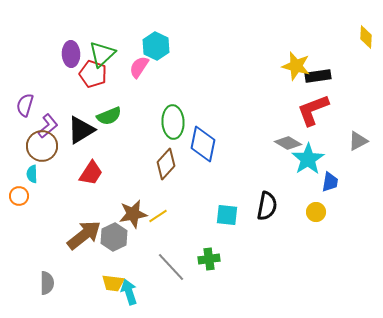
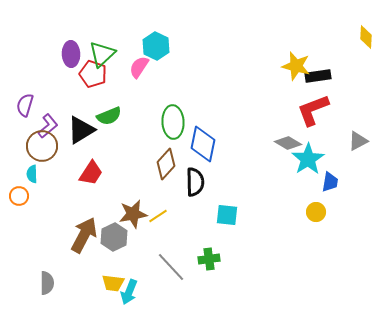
black semicircle: moved 72 px left, 24 px up; rotated 12 degrees counterclockwise
brown arrow: rotated 24 degrees counterclockwise
cyan arrow: rotated 140 degrees counterclockwise
